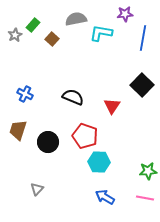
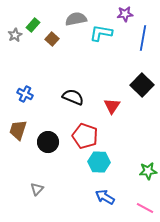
pink line: moved 10 px down; rotated 18 degrees clockwise
